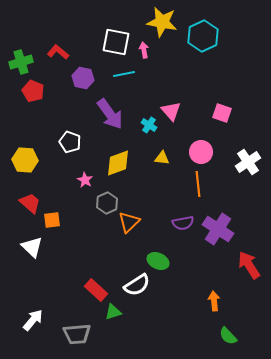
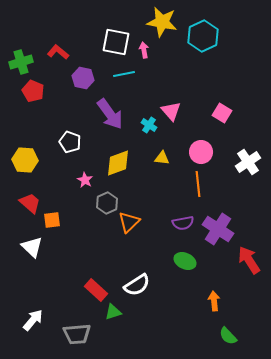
pink square: rotated 12 degrees clockwise
green ellipse: moved 27 px right
red arrow: moved 5 px up
